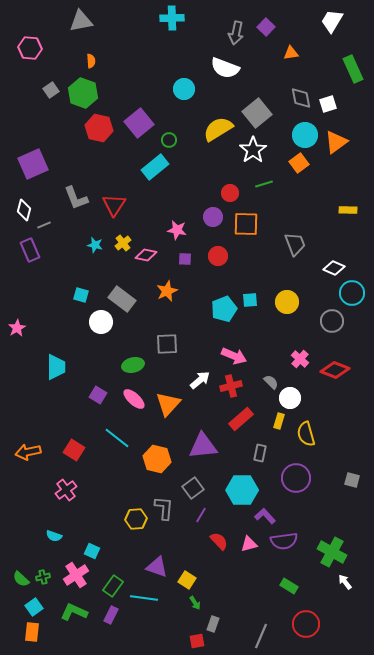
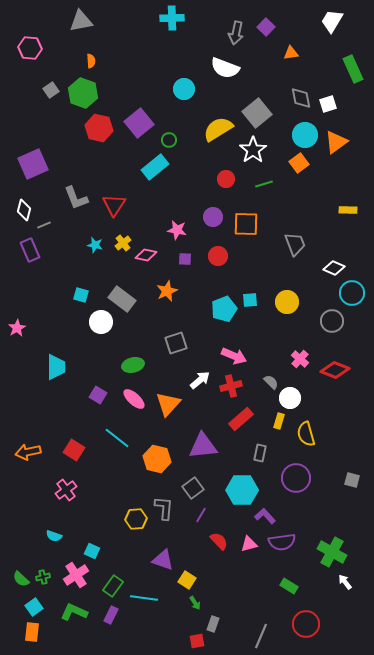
red circle at (230, 193): moved 4 px left, 14 px up
gray square at (167, 344): moved 9 px right, 1 px up; rotated 15 degrees counterclockwise
purple semicircle at (284, 541): moved 2 px left, 1 px down
purple triangle at (157, 567): moved 6 px right, 7 px up
